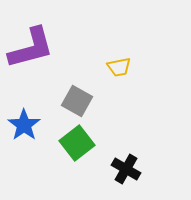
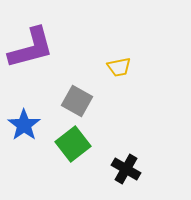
green square: moved 4 px left, 1 px down
